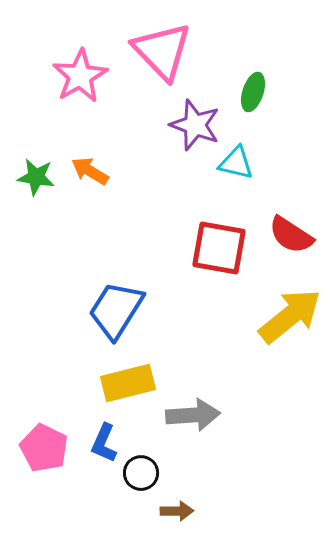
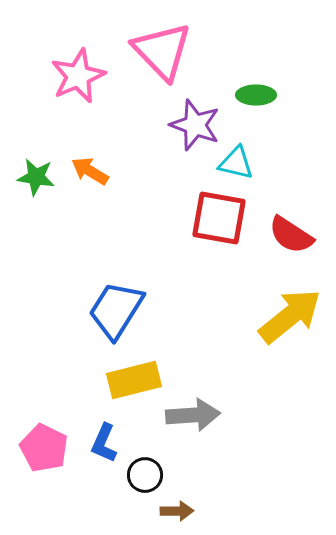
pink star: moved 2 px left; rotated 6 degrees clockwise
green ellipse: moved 3 px right, 3 px down; rotated 72 degrees clockwise
red square: moved 30 px up
yellow rectangle: moved 6 px right, 3 px up
black circle: moved 4 px right, 2 px down
